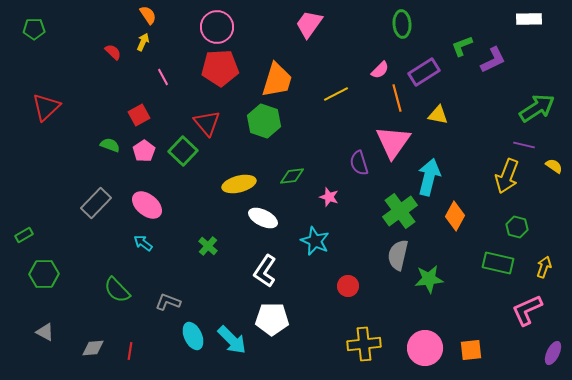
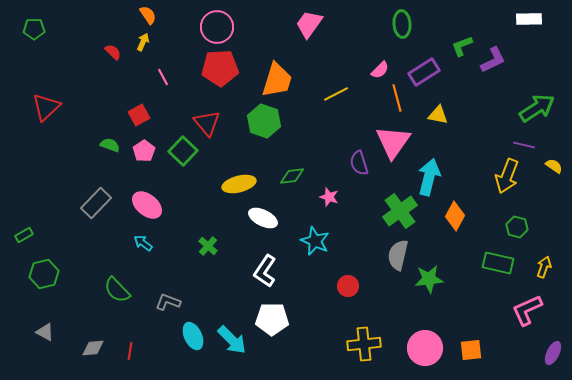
green hexagon at (44, 274): rotated 12 degrees counterclockwise
